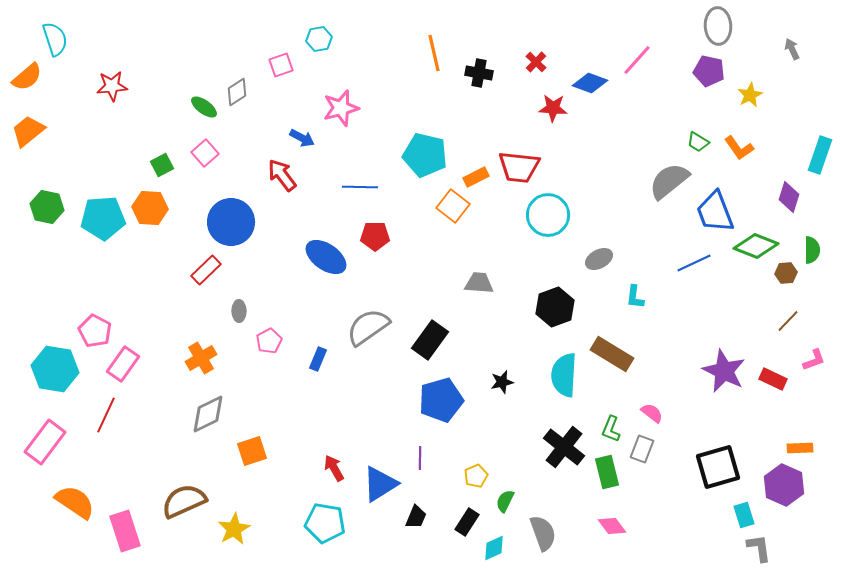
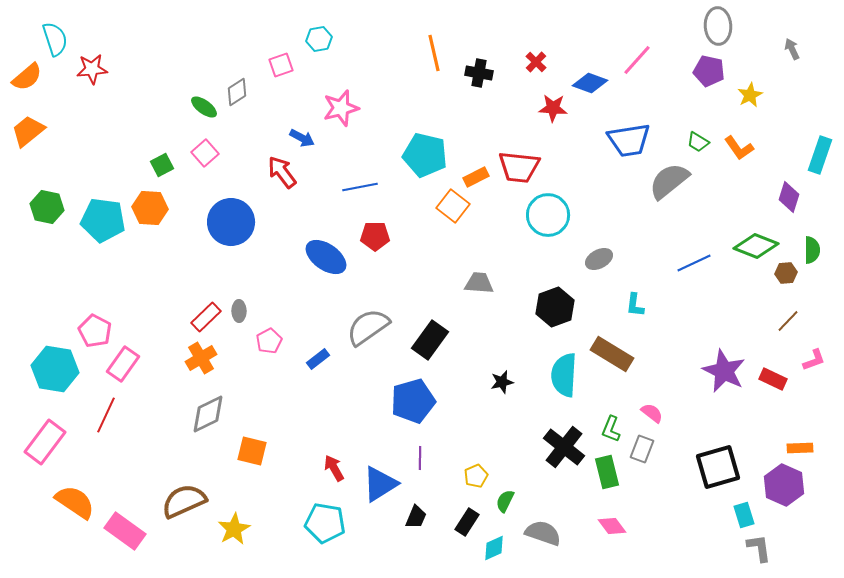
red star at (112, 86): moved 20 px left, 17 px up
red arrow at (282, 175): moved 3 px up
blue line at (360, 187): rotated 12 degrees counterclockwise
blue trapezoid at (715, 212): moved 86 px left, 72 px up; rotated 78 degrees counterclockwise
cyan pentagon at (103, 218): moved 2 px down; rotated 12 degrees clockwise
red rectangle at (206, 270): moved 47 px down
cyan L-shape at (635, 297): moved 8 px down
blue rectangle at (318, 359): rotated 30 degrees clockwise
blue pentagon at (441, 400): moved 28 px left, 1 px down
orange square at (252, 451): rotated 32 degrees clockwise
pink rectangle at (125, 531): rotated 36 degrees counterclockwise
gray semicircle at (543, 533): rotated 51 degrees counterclockwise
